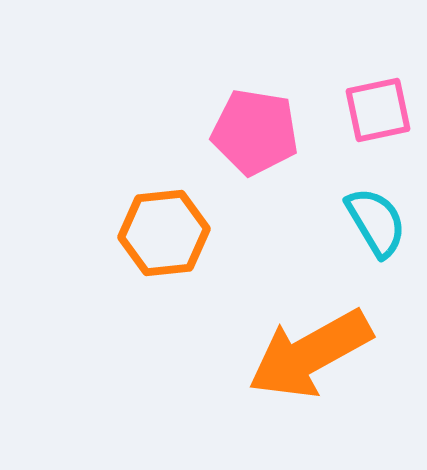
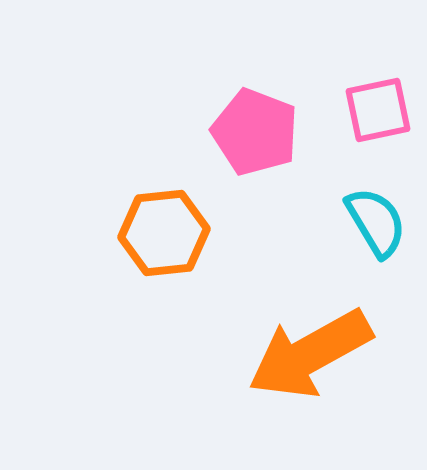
pink pentagon: rotated 12 degrees clockwise
